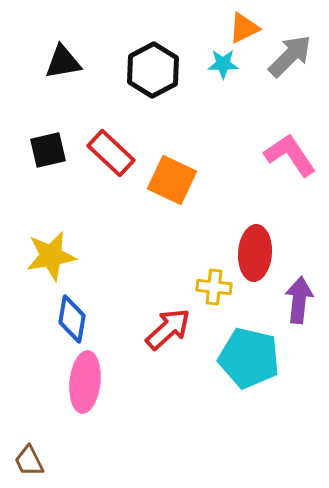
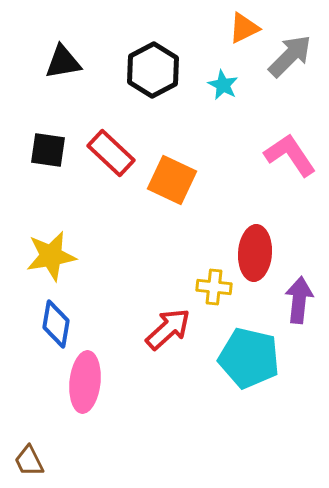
cyan star: moved 21 px down; rotated 28 degrees clockwise
black square: rotated 21 degrees clockwise
blue diamond: moved 16 px left, 5 px down
